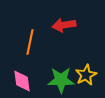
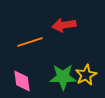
orange line: rotated 60 degrees clockwise
green star: moved 2 px right, 3 px up
